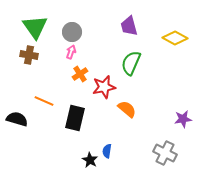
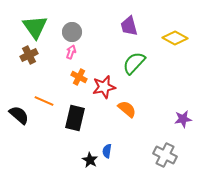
brown cross: rotated 36 degrees counterclockwise
green semicircle: moved 3 px right; rotated 20 degrees clockwise
orange cross: moved 1 px left, 3 px down; rotated 28 degrees counterclockwise
black semicircle: moved 2 px right, 4 px up; rotated 25 degrees clockwise
gray cross: moved 2 px down
